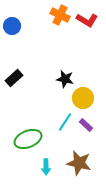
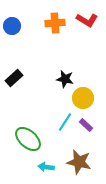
orange cross: moved 5 px left, 8 px down; rotated 30 degrees counterclockwise
green ellipse: rotated 64 degrees clockwise
brown star: moved 1 px up
cyan arrow: rotated 98 degrees clockwise
